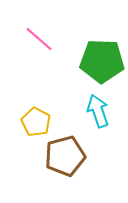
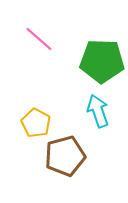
yellow pentagon: moved 1 px down
